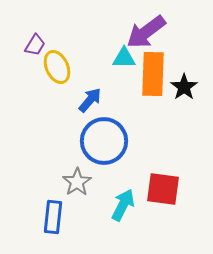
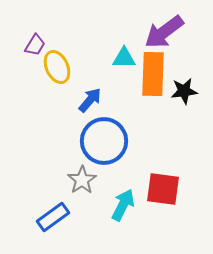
purple arrow: moved 18 px right
black star: moved 4 px down; rotated 28 degrees clockwise
gray star: moved 5 px right, 2 px up
blue rectangle: rotated 48 degrees clockwise
